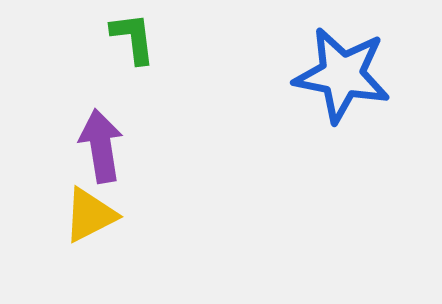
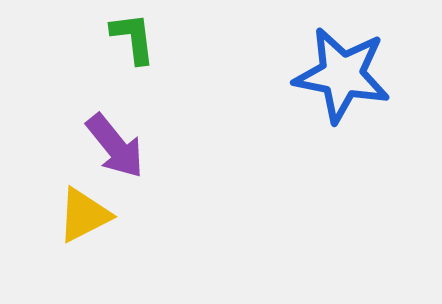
purple arrow: moved 14 px right; rotated 150 degrees clockwise
yellow triangle: moved 6 px left
